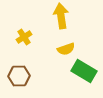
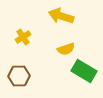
yellow arrow: rotated 65 degrees counterclockwise
yellow cross: moved 1 px left
